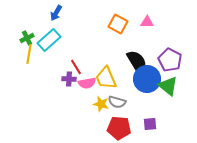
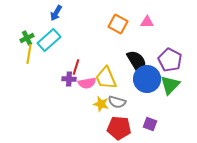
red line: rotated 49 degrees clockwise
green triangle: moved 2 px right, 1 px up; rotated 35 degrees clockwise
purple square: rotated 24 degrees clockwise
